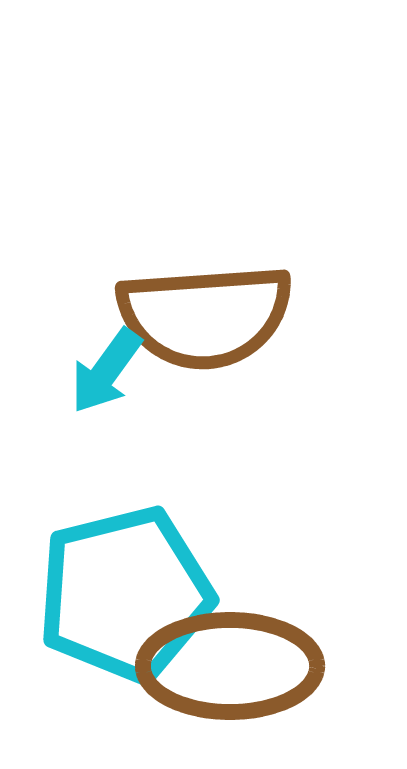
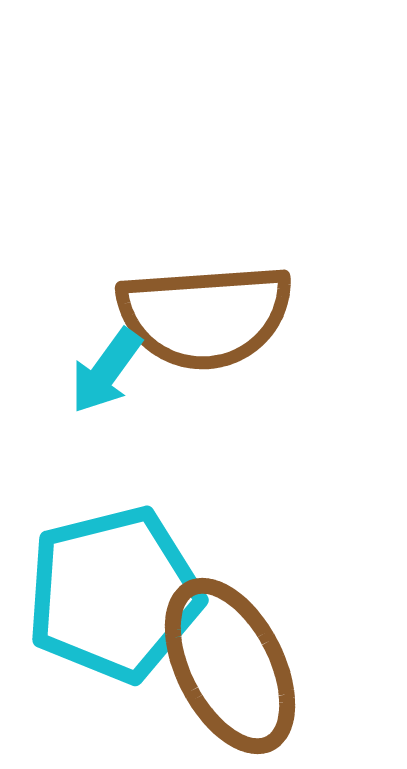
cyan pentagon: moved 11 px left
brown ellipse: rotated 63 degrees clockwise
